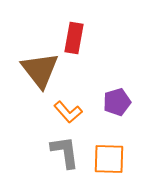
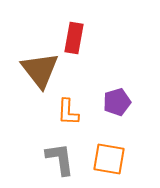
orange L-shape: rotated 44 degrees clockwise
gray L-shape: moved 5 px left, 7 px down
orange square: rotated 8 degrees clockwise
